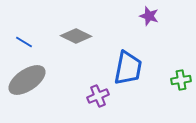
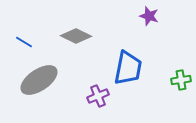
gray ellipse: moved 12 px right
